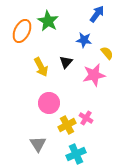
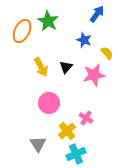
blue star: rotated 14 degrees clockwise
black triangle: moved 5 px down
yellow cross: moved 6 px down; rotated 12 degrees counterclockwise
